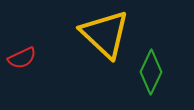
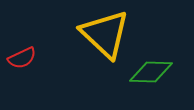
green diamond: rotated 66 degrees clockwise
